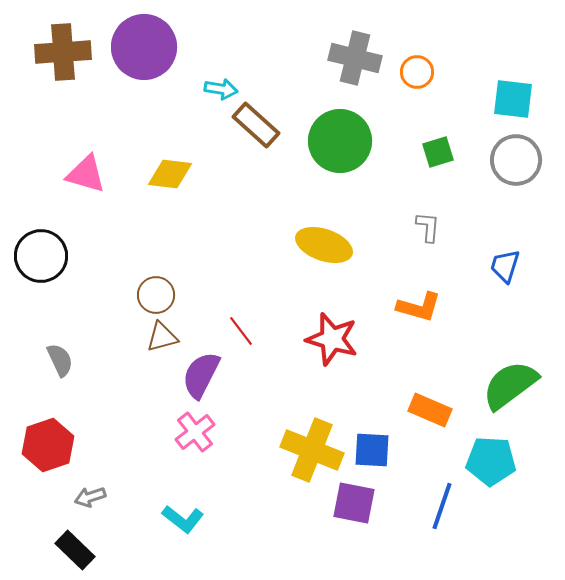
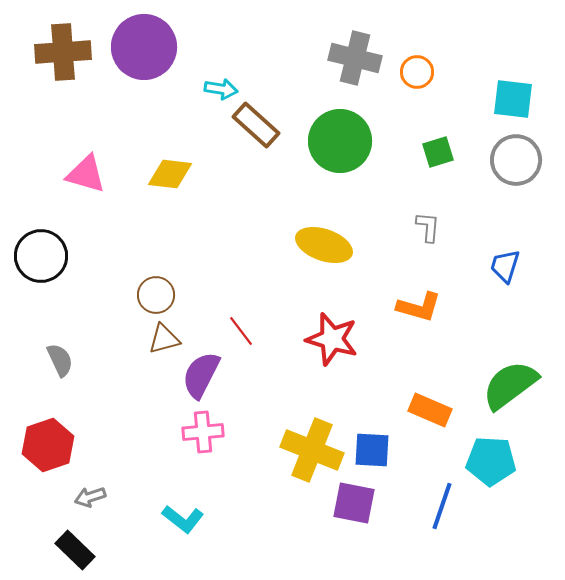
brown triangle: moved 2 px right, 2 px down
pink cross: moved 8 px right; rotated 33 degrees clockwise
